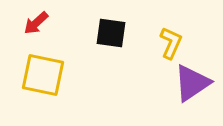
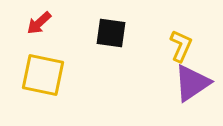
red arrow: moved 3 px right
yellow L-shape: moved 10 px right, 3 px down
